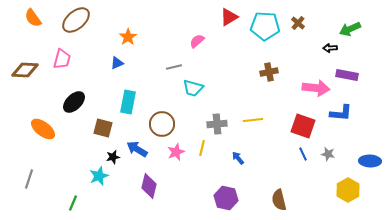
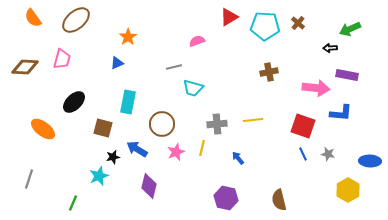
pink semicircle at (197, 41): rotated 21 degrees clockwise
brown diamond at (25, 70): moved 3 px up
